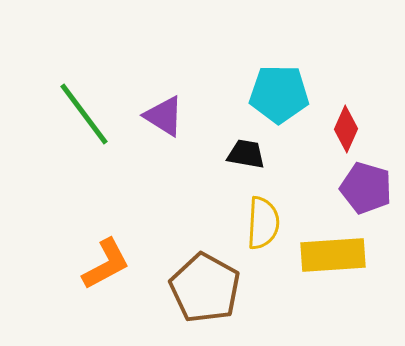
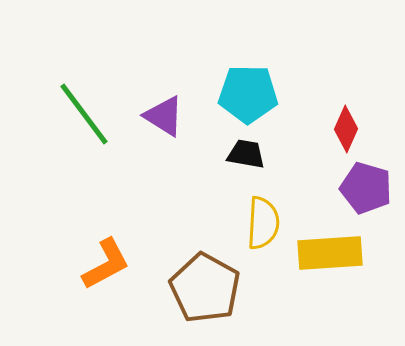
cyan pentagon: moved 31 px left
yellow rectangle: moved 3 px left, 2 px up
